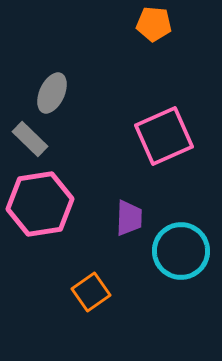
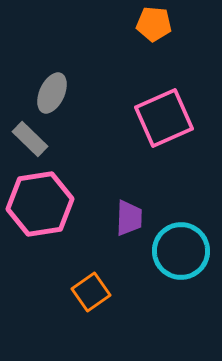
pink square: moved 18 px up
